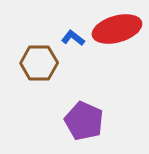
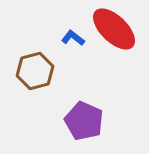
red ellipse: moved 3 px left; rotated 60 degrees clockwise
brown hexagon: moved 4 px left, 8 px down; rotated 15 degrees counterclockwise
